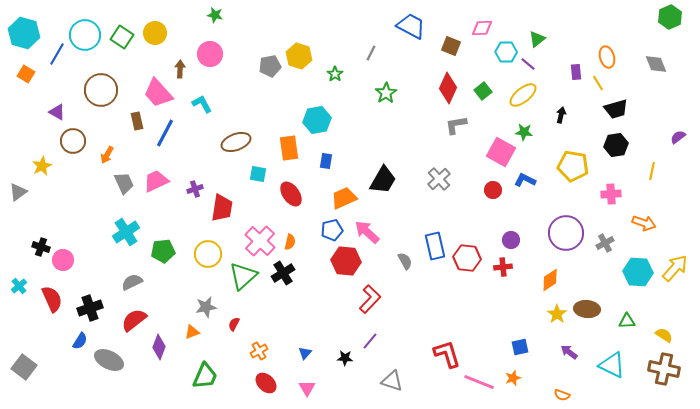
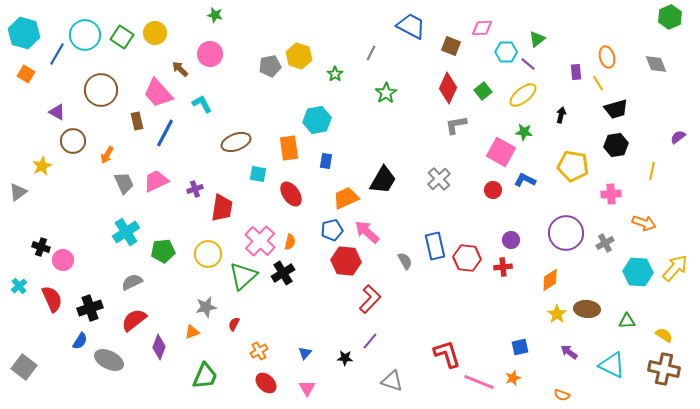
brown arrow at (180, 69): rotated 48 degrees counterclockwise
orange trapezoid at (344, 198): moved 2 px right
